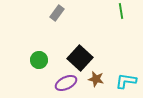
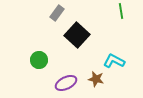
black square: moved 3 px left, 23 px up
cyan L-shape: moved 12 px left, 20 px up; rotated 20 degrees clockwise
